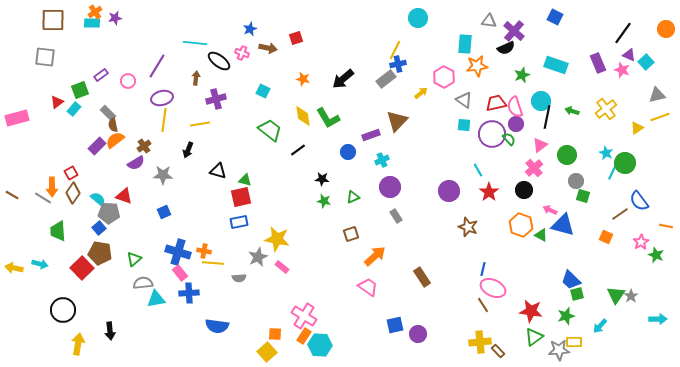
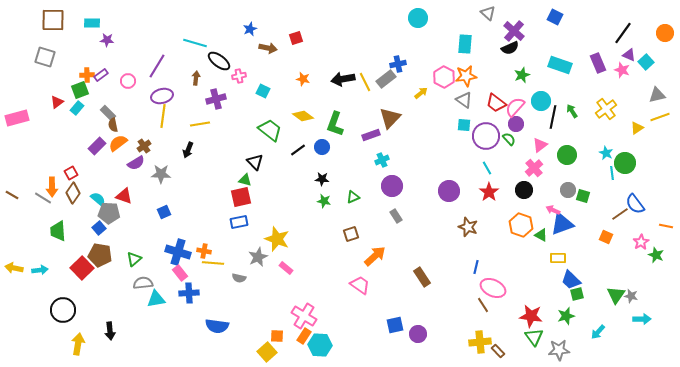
orange cross at (95, 12): moved 8 px left, 63 px down; rotated 32 degrees clockwise
purple star at (115, 18): moved 8 px left, 22 px down; rotated 16 degrees clockwise
gray triangle at (489, 21): moved 1 px left, 8 px up; rotated 35 degrees clockwise
orange circle at (666, 29): moved 1 px left, 4 px down
cyan line at (195, 43): rotated 10 degrees clockwise
black semicircle at (506, 48): moved 4 px right
yellow line at (395, 50): moved 30 px left, 32 px down; rotated 54 degrees counterclockwise
pink cross at (242, 53): moved 3 px left, 23 px down; rotated 32 degrees counterclockwise
gray square at (45, 57): rotated 10 degrees clockwise
cyan rectangle at (556, 65): moved 4 px right
orange star at (477, 66): moved 11 px left, 10 px down
black arrow at (343, 79): rotated 30 degrees clockwise
purple ellipse at (162, 98): moved 2 px up
red trapezoid at (496, 103): rotated 130 degrees counterclockwise
pink semicircle at (515, 107): rotated 60 degrees clockwise
cyan rectangle at (74, 109): moved 3 px right, 1 px up
green arrow at (572, 111): rotated 40 degrees clockwise
yellow diamond at (303, 116): rotated 45 degrees counterclockwise
black line at (547, 117): moved 6 px right
green L-shape at (328, 118): moved 7 px right, 6 px down; rotated 50 degrees clockwise
yellow line at (164, 120): moved 1 px left, 4 px up
brown triangle at (397, 121): moved 7 px left, 3 px up
purple circle at (492, 134): moved 6 px left, 2 px down
orange semicircle at (115, 140): moved 3 px right, 3 px down
blue circle at (348, 152): moved 26 px left, 5 px up
cyan line at (478, 170): moved 9 px right, 2 px up
black triangle at (218, 171): moved 37 px right, 9 px up; rotated 30 degrees clockwise
cyan line at (612, 173): rotated 32 degrees counterclockwise
gray star at (163, 175): moved 2 px left, 1 px up
gray circle at (576, 181): moved 8 px left, 9 px down
purple circle at (390, 187): moved 2 px right, 1 px up
blue semicircle at (639, 201): moved 4 px left, 3 px down
pink arrow at (550, 210): moved 3 px right
blue triangle at (563, 225): moved 1 px left, 1 px up; rotated 35 degrees counterclockwise
yellow star at (277, 239): rotated 10 degrees clockwise
brown pentagon at (100, 253): moved 2 px down
cyan arrow at (40, 264): moved 6 px down; rotated 21 degrees counterclockwise
pink rectangle at (282, 267): moved 4 px right, 1 px down
blue line at (483, 269): moved 7 px left, 2 px up
gray semicircle at (239, 278): rotated 16 degrees clockwise
pink trapezoid at (368, 287): moved 8 px left, 2 px up
gray star at (631, 296): rotated 24 degrees counterclockwise
red star at (531, 311): moved 5 px down
cyan arrow at (658, 319): moved 16 px left
cyan arrow at (600, 326): moved 2 px left, 6 px down
orange square at (275, 334): moved 2 px right, 2 px down
green triangle at (534, 337): rotated 30 degrees counterclockwise
yellow rectangle at (574, 342): moved 16 px left, 84 px up
